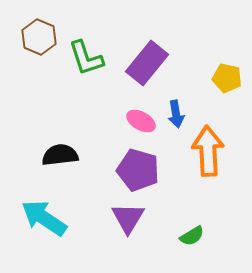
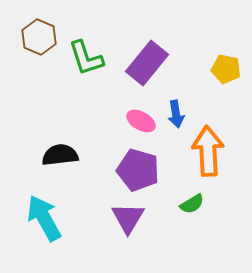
yellow pentagon: moved 1 px left, 9 px up
cyan arrow: rotated 27 degrees clockwise
green semicircle: moved 32 px up
